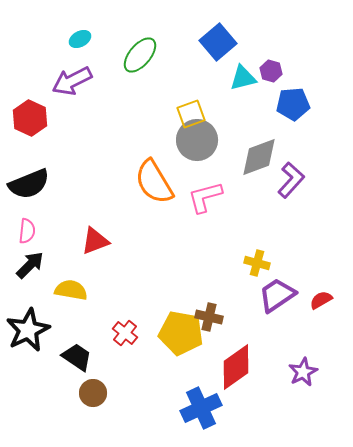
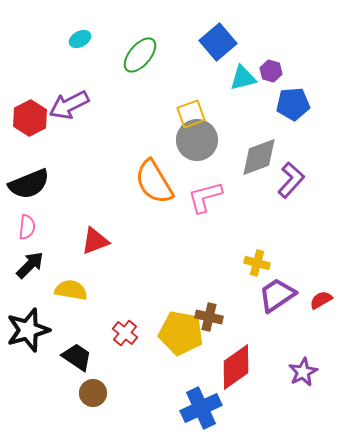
purple arrow: moved 3 px left, 24 px down
red hexagon: rotated 8 degrees clockwise
pink semicircle: moved 4 px up
black star: rotated 9 degrees clockwise
